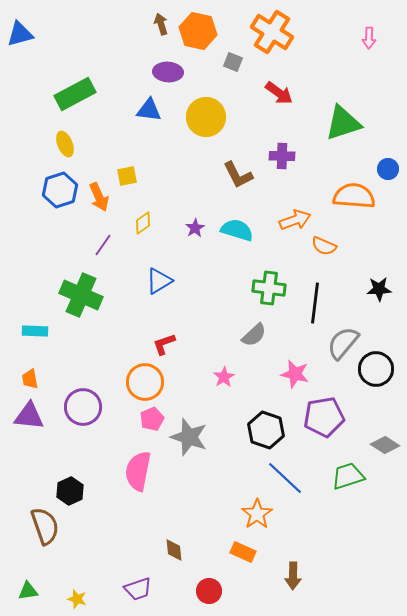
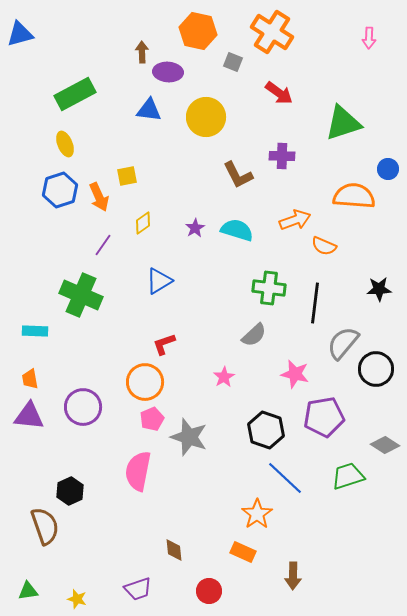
brown arrow at (161, 24): moved 19 px left, 28 px down; rotated 15 degrees clockwise
